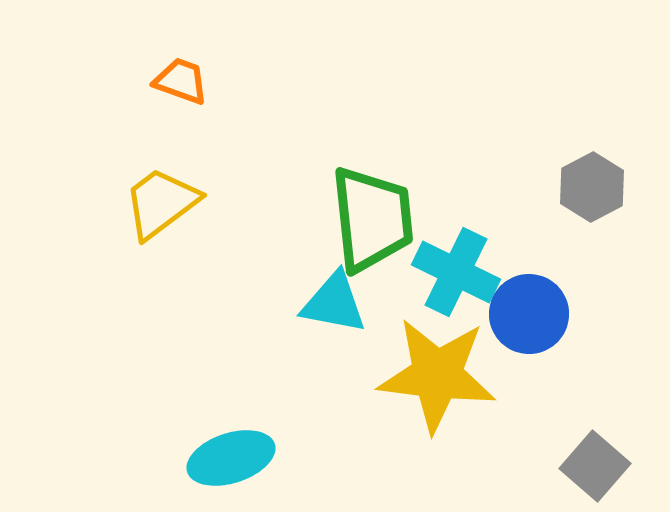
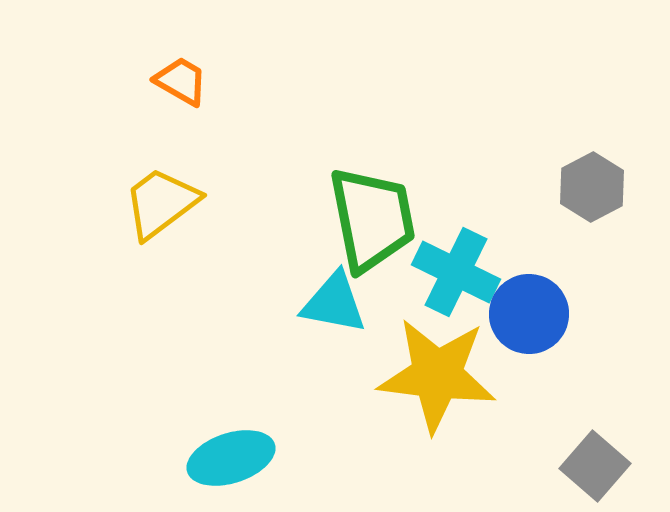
orange trapezoid: rotated 10 degrees clockwise
green trapezoid: rotated 5 degrees counterclockwise
